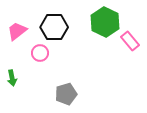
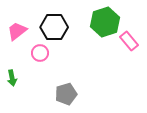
green hexagon: rotated 16 degrees clockwise
pink rectangle: moved 1 px left
